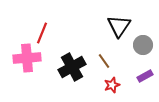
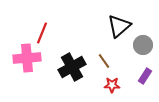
black triangle: rotated 15 degrees clockwise
purple rectangle: rotated 28 degrees counterclockwise
red star: rotated 21 degrees clockwise
